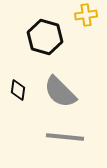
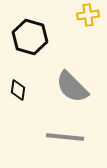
yellow cross: moved 2 px right
black hexagon: moved 15 px left
gray semicircle: moved 12 px right, 5 px up
